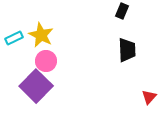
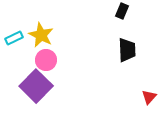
pink circle: moved 1 px up
